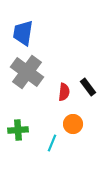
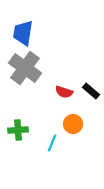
gray cross: moved 2 px left, 4 px up
black rectangle: moved 3 px right, 4 px down; rotated 12 degrees counterclockwise
red semicircle: rotated 102 degrees clockwise
